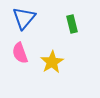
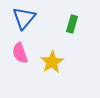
green rectangle: rotated 30 degrees clockwise
